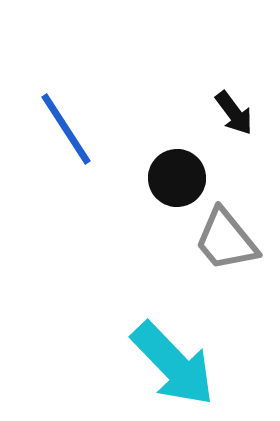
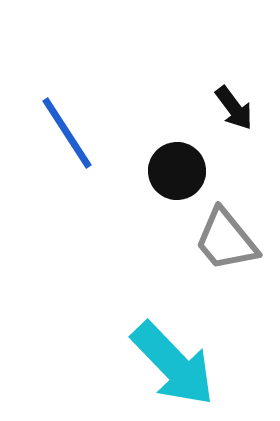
black arrow: moved 5 px up
blue line: moved 1 px right, 4 px down
black circle: moved 7 px up
